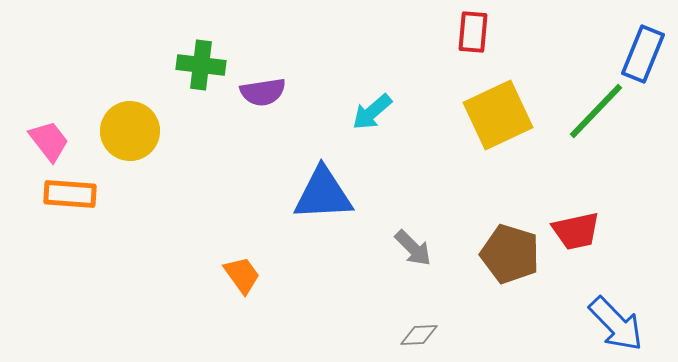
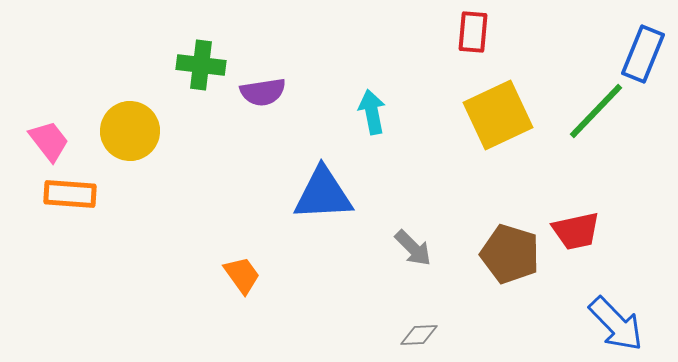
cyan arrow: rotated 120 degrees clockwise
